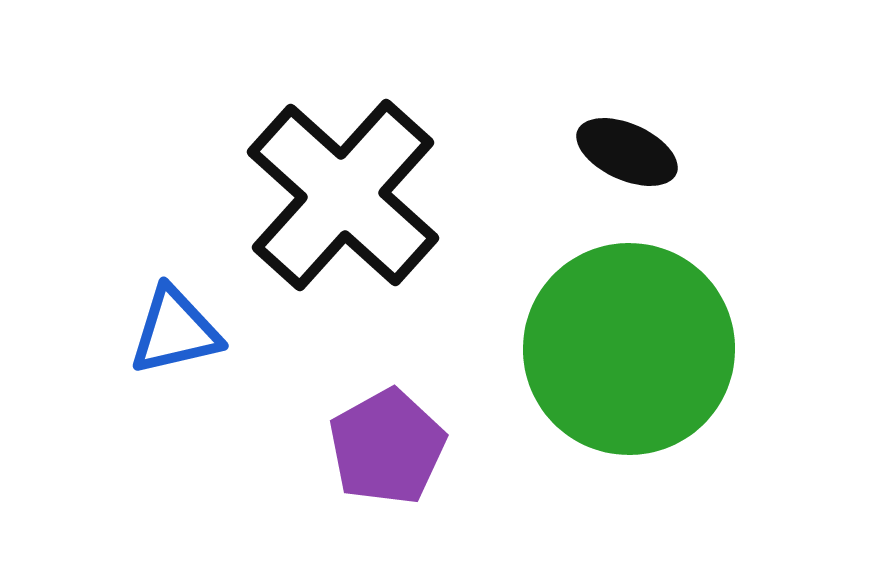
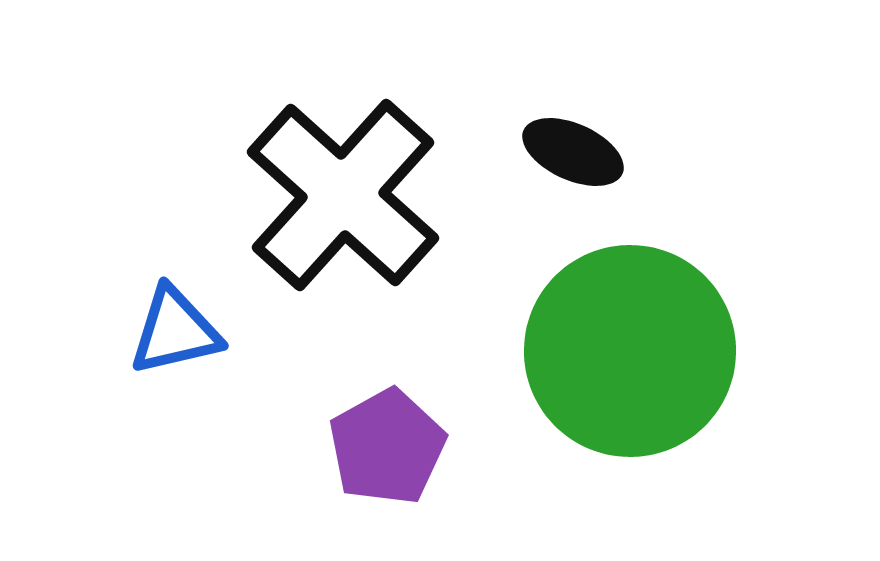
black ellipse: moved 54 px left
green circle: moved 1 px right, 2 px down
